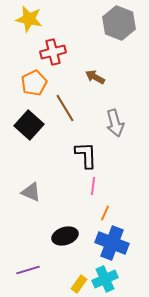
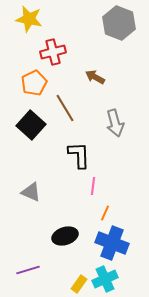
black square: moved 2 px right
black L-shape: moved 7 px left
